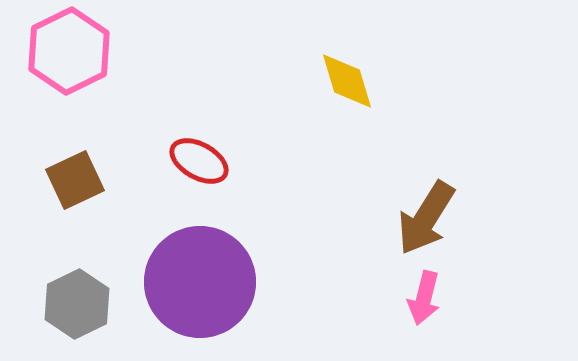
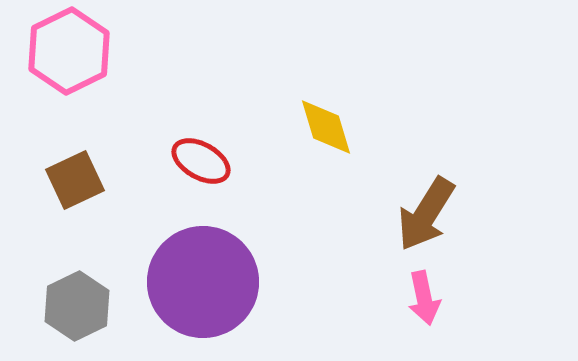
yellow diamond: moved 21 px left, 46 px down
red ellipse: moved 2 px right
brown arrow: moved 4 px up
purple circle: moved 3 px right
pink arrow: rotated 26 degrees counterclockwise
gray hexagon: moved 2 px down
